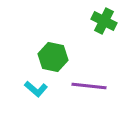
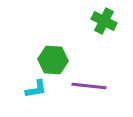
green hexagon: moved 3 px down; rotated 8 degrees counterclockwise
cyan L-shape: rotated 50 degrees counterclockwise
